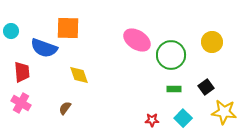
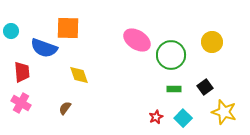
black square: moved 1 px left
yellow star: rotated 10 degrees clockwise
red star: moved 4 px right, 3 px up; rotated 24 degrees counterclockwise
